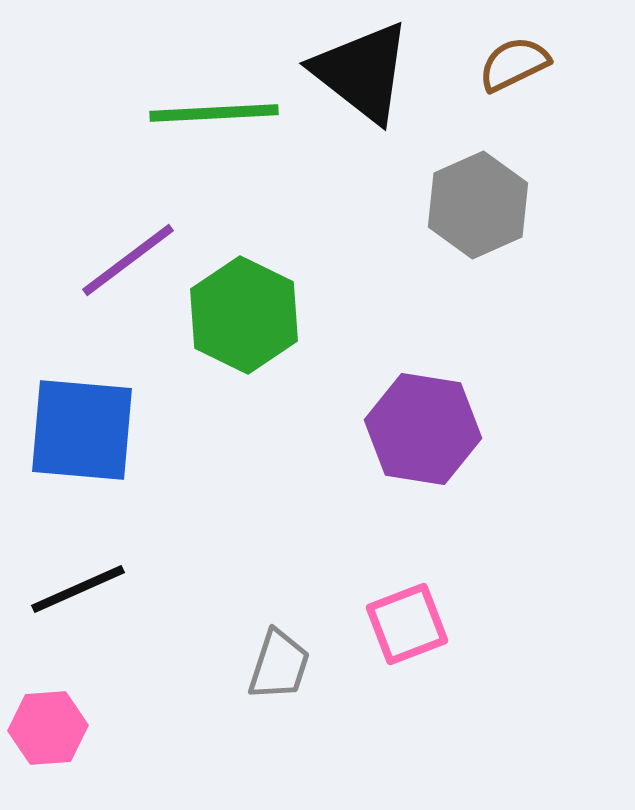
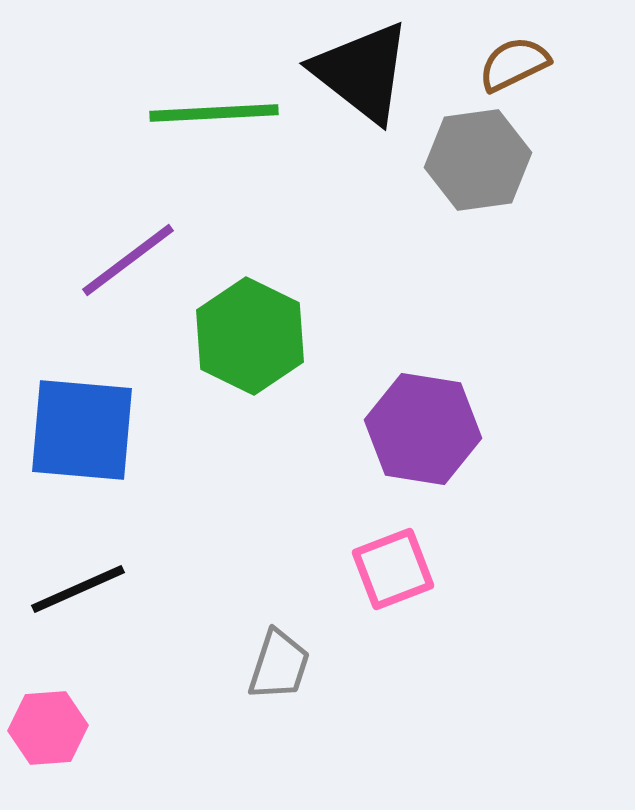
gray hexagon: moved 45 px up; rotated 16 degrees clockwise
green hexagon: moved 6 px right, 21 px down
pink square: moved 14 px left, 55 px up
